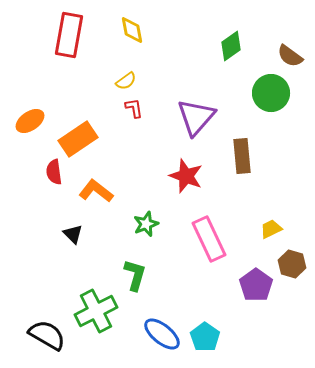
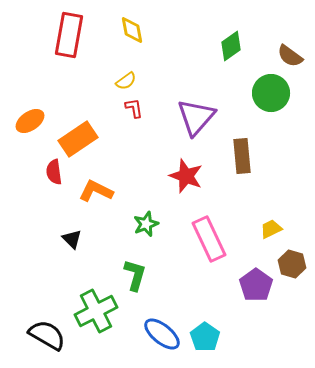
orange L-shape: rotated 12 degrees counterclockwise
black triangle: moved 1 px left, 5 px down
